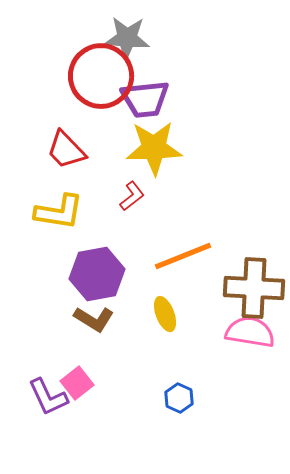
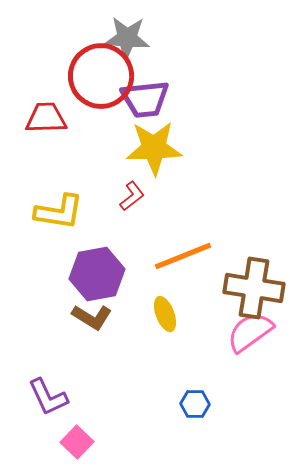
red trapezoid: moved 20 px left, 32 px up; rotated 132 degrees clockwise
brown cross: rotated 6 degrees clockwise
brown L-shape: moved 2 px left, 2 px up
pink semicircle: rotated 45 degrees counterclockwise
pink square: moved 59 px down; rotated 8 degrees counterclockwise
blue hexagon: moved 16 px right, 6 px down; rotated 24 degrees counterclockwise
